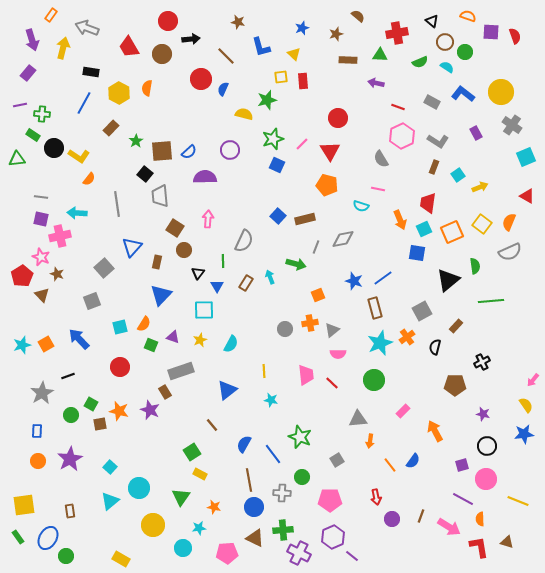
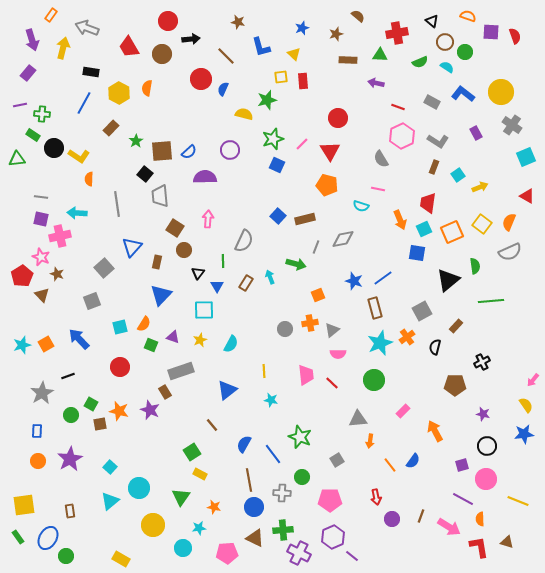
orange semicircle at (89, 179): rotated 144 degrees clockwise
